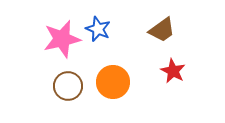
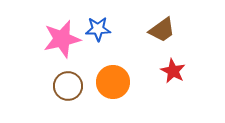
blue star: rotated 25 degrees counterclockwise
